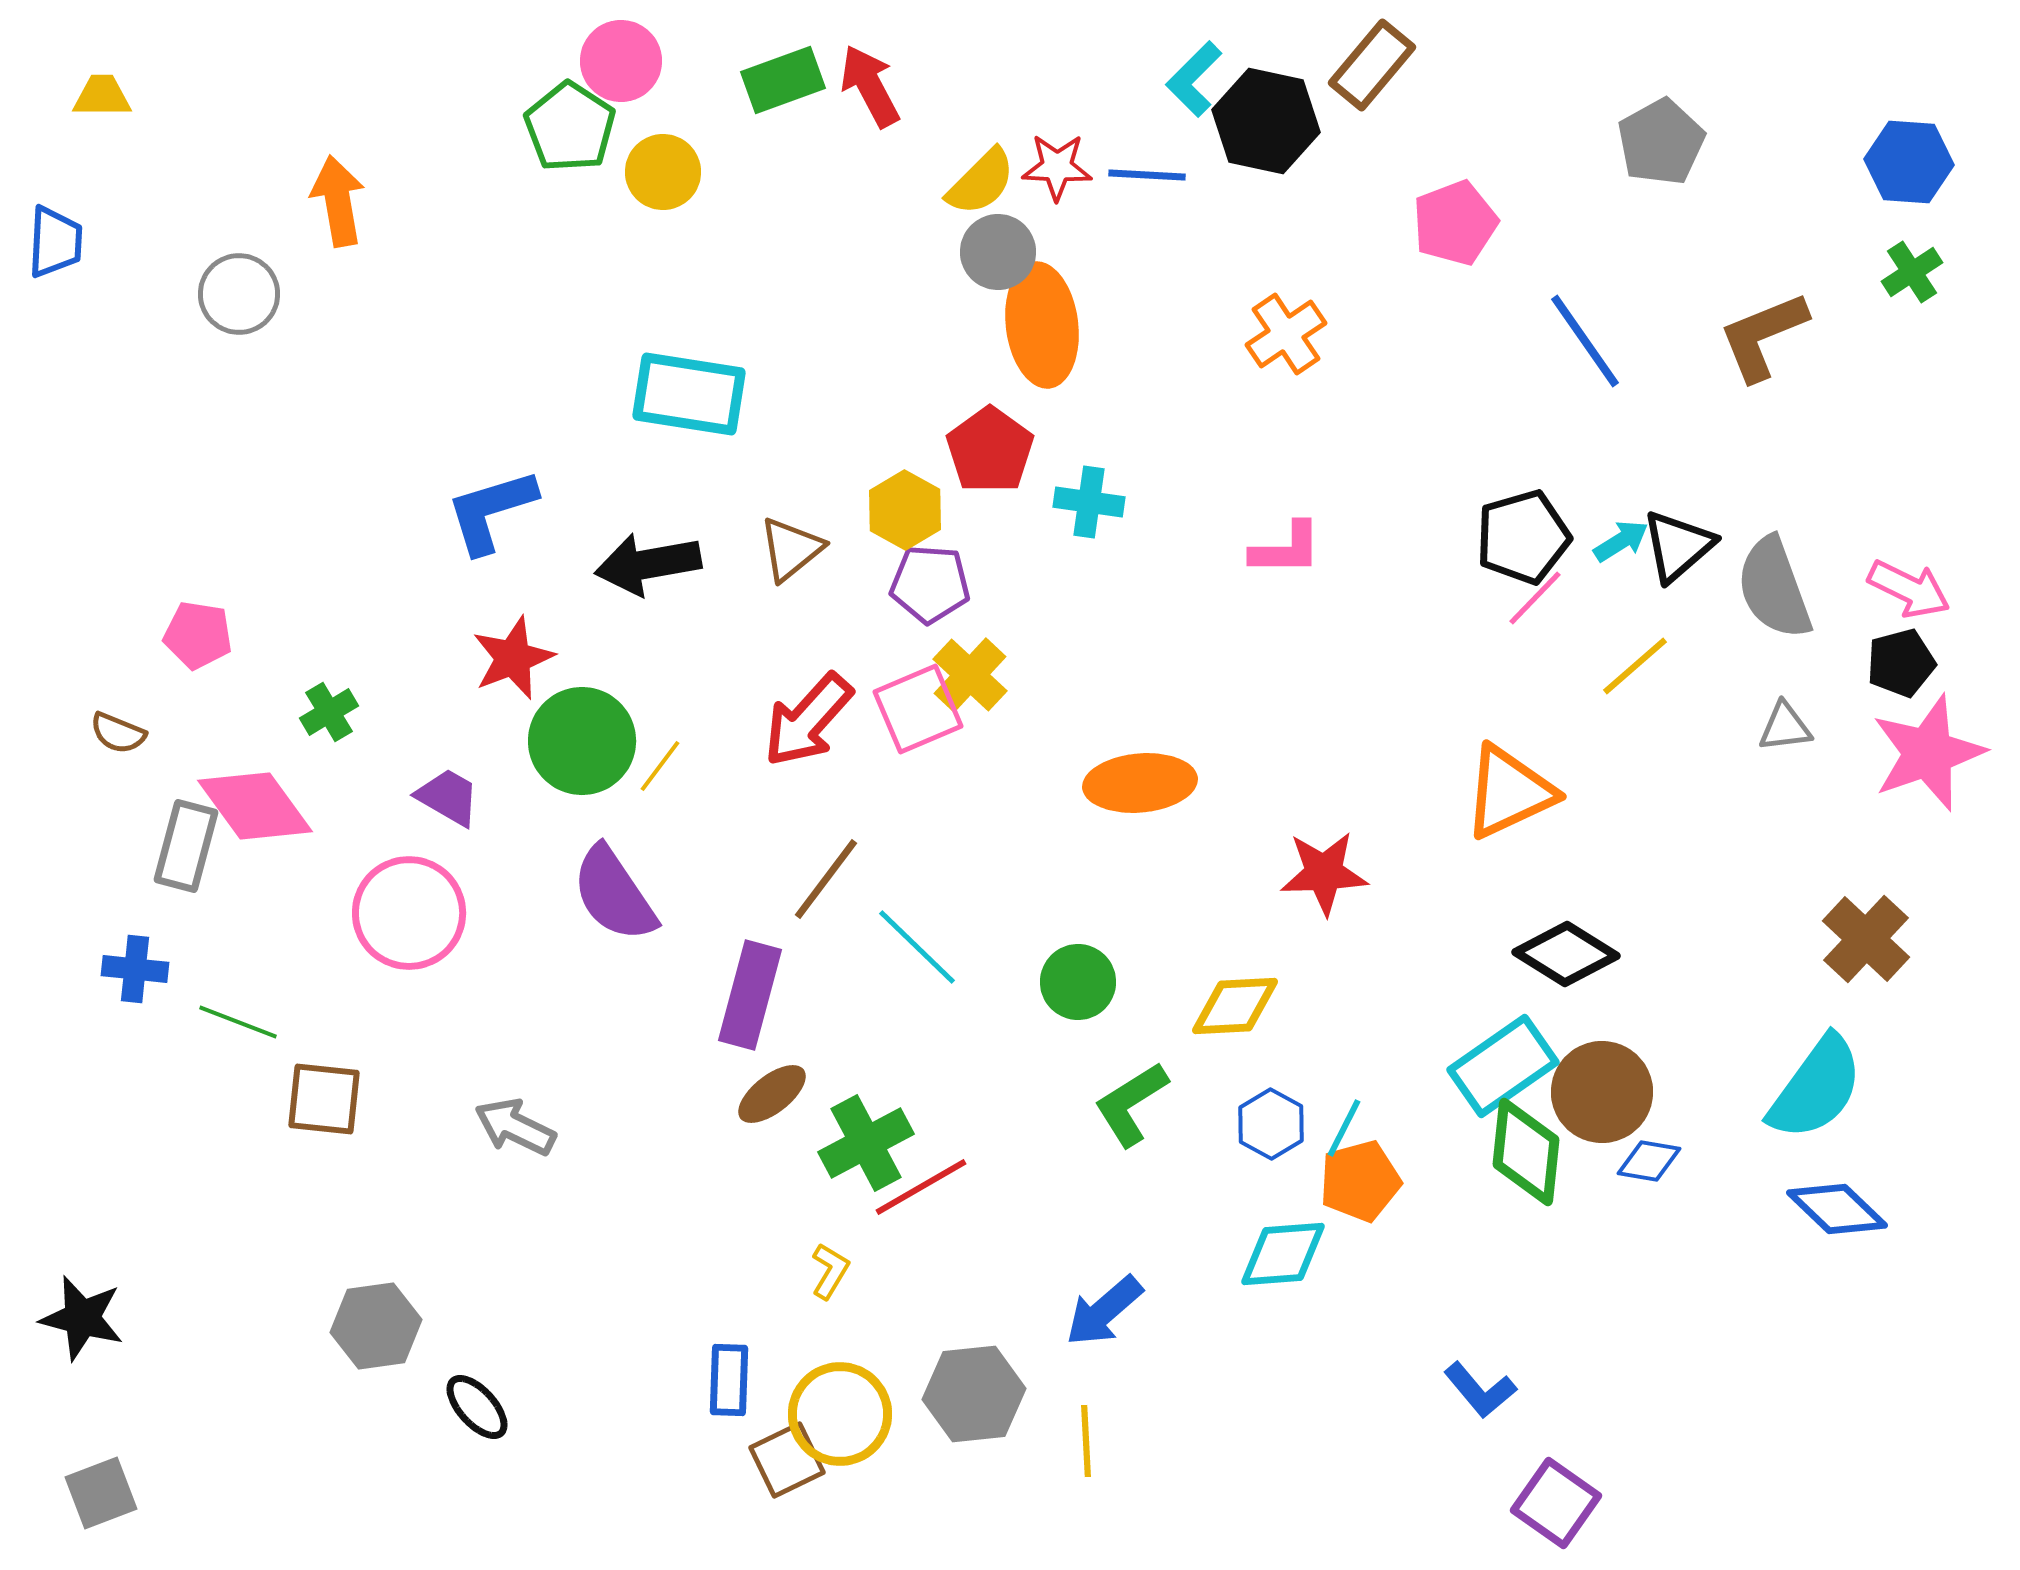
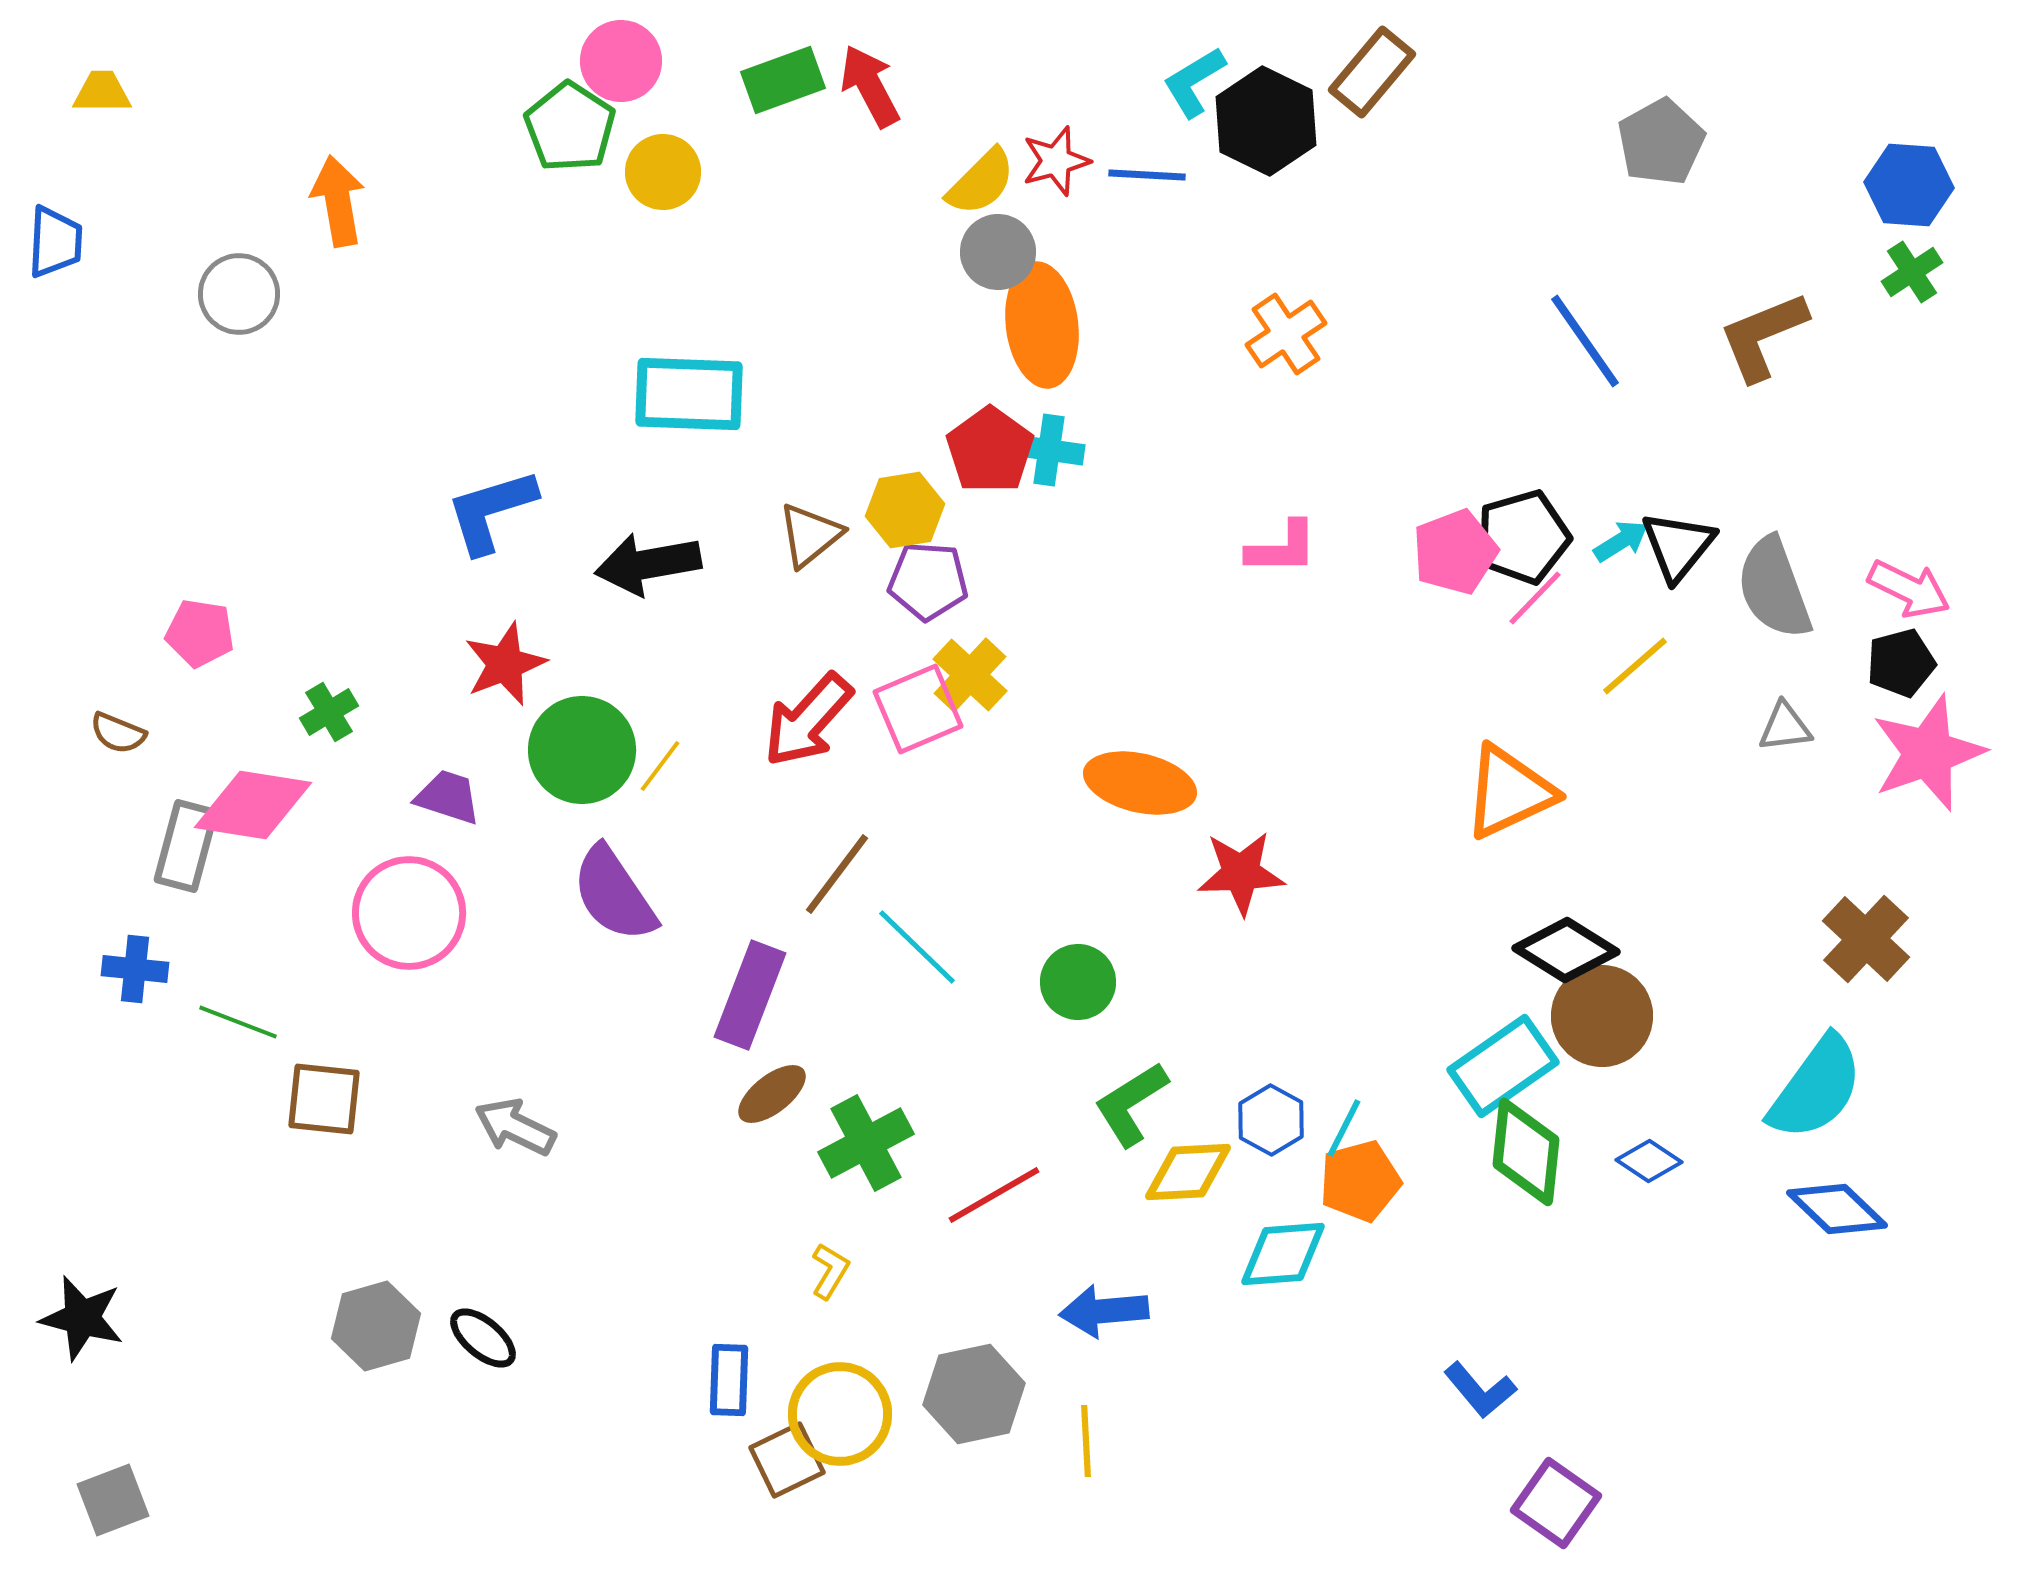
brown rectangle at (1372, 65): moved 7 px down
cyan L-shape at (1194, 79): moved 3 px down; rotated 14 degrees clockwise
yellow trapezoid at (102, 96): moved 4 px up
black hexagon at (1266, 121): rotated 14 degrees clockwise
blue hexagon at (1909, 162): moved 23 px down
red star at (1057, 167): moved 1 px left, 6 px up; rotated 18 degrees counterclockwise
pink pentagon at (1455, 223): moved 329 px down
cyan rectangle at (689, 394): rotated 7 degrees counterclockwise
cyan cross at (1089, 502): moved 40 px left, 52 px up
yellow hexagon at (905, 510): rotated 22 degrees clockwise
black triangle at (1678, 546): rotated 10 degrees counterclockwise
brown triangle at (791, 549): moved 19 px right, 14 px up
pink L-shape at (1286, 549): moved 4 px left, 1 px up
purple pentagon at (930, 584): moved 2 px left, 3 px up
pink pentagon at (198, 635): moved 2 px right, 2 px up
red star at (513, 658): moved 8 px left, 6 px down
green circle at (582, 741): moved 9 px down
orange ellipse at (1140, 783): rotated 18 degrees clockwise
purple trapezoid at (448, 797): rotated 12 degrees counterclockwise
pink diamond at (255, 806): moved 2 px left, 1 px up; rotated 45 degrees counterclockwise
red star at (1324, 873): moved 83 px left
brown line at (826, 879): moved 11 px right, 5 px up
black diamond at (1566, 954): moved 4 px up
purple rectangle at (750, 995): rotated 6 degrees clockwise
yellow diamond at (1235, 1006): moved 47 px left, 166 px down
brown circle at (1602, 1092): moved 76 px up
blue hexagon at (1271, 1124): moved 4 px up
blue diamond at (1649, 1161): rotated 24 degrees clockwise
red line at (921, 1187): moved 73 px right, 8 px down
blue arrow at (1104, 1311): rotated 36 degrees clockwise
gray hexagon at (376, 1326): rotated 8 degrees counterclockwise
gray hexagon at (974, 1394): rotated 6 degrees counterclockwise
black ellipse at (477, 1407): moved 6 px right, 69 px up; rotated 8 degrees counterclockwise
gray square at (101, 1493): moved 12 px right, 7 px down
